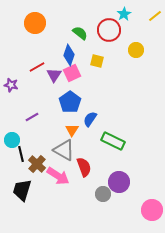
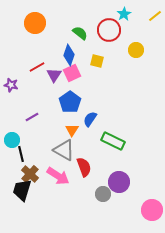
brown cross: moved 7 px left, 10 px down
